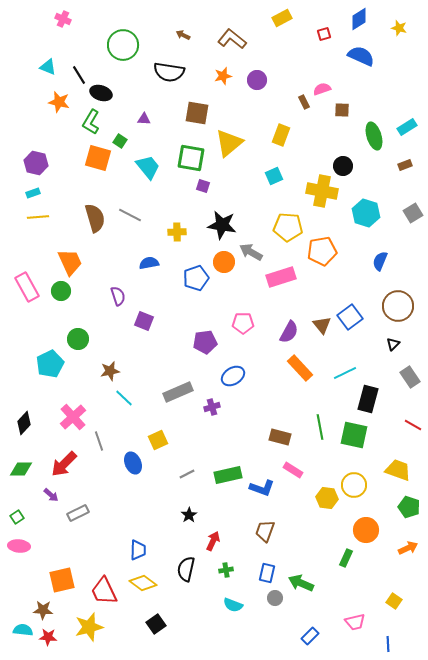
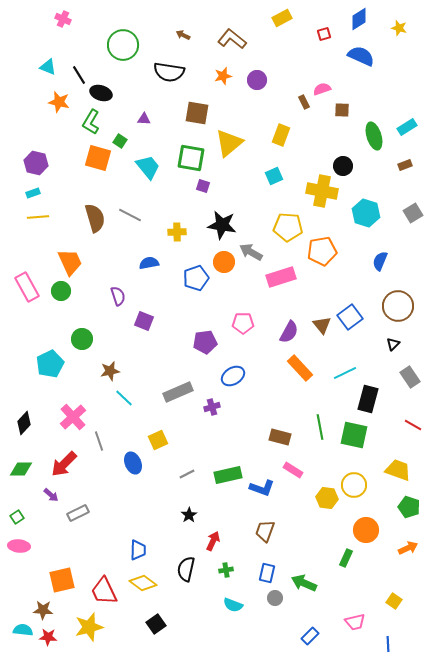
green circle at (78, 339): moved 4 px right
green arrow at (301, 583): moved 3 px right
